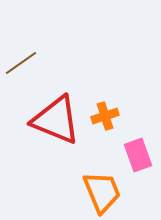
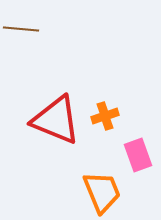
brown line: moved 34 px up; rotated 40 degrees clockwise
